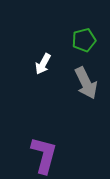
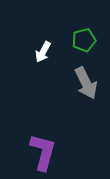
white arrow: moved 12 px up
purple L-shape: moved 1 px left, 3 px up
